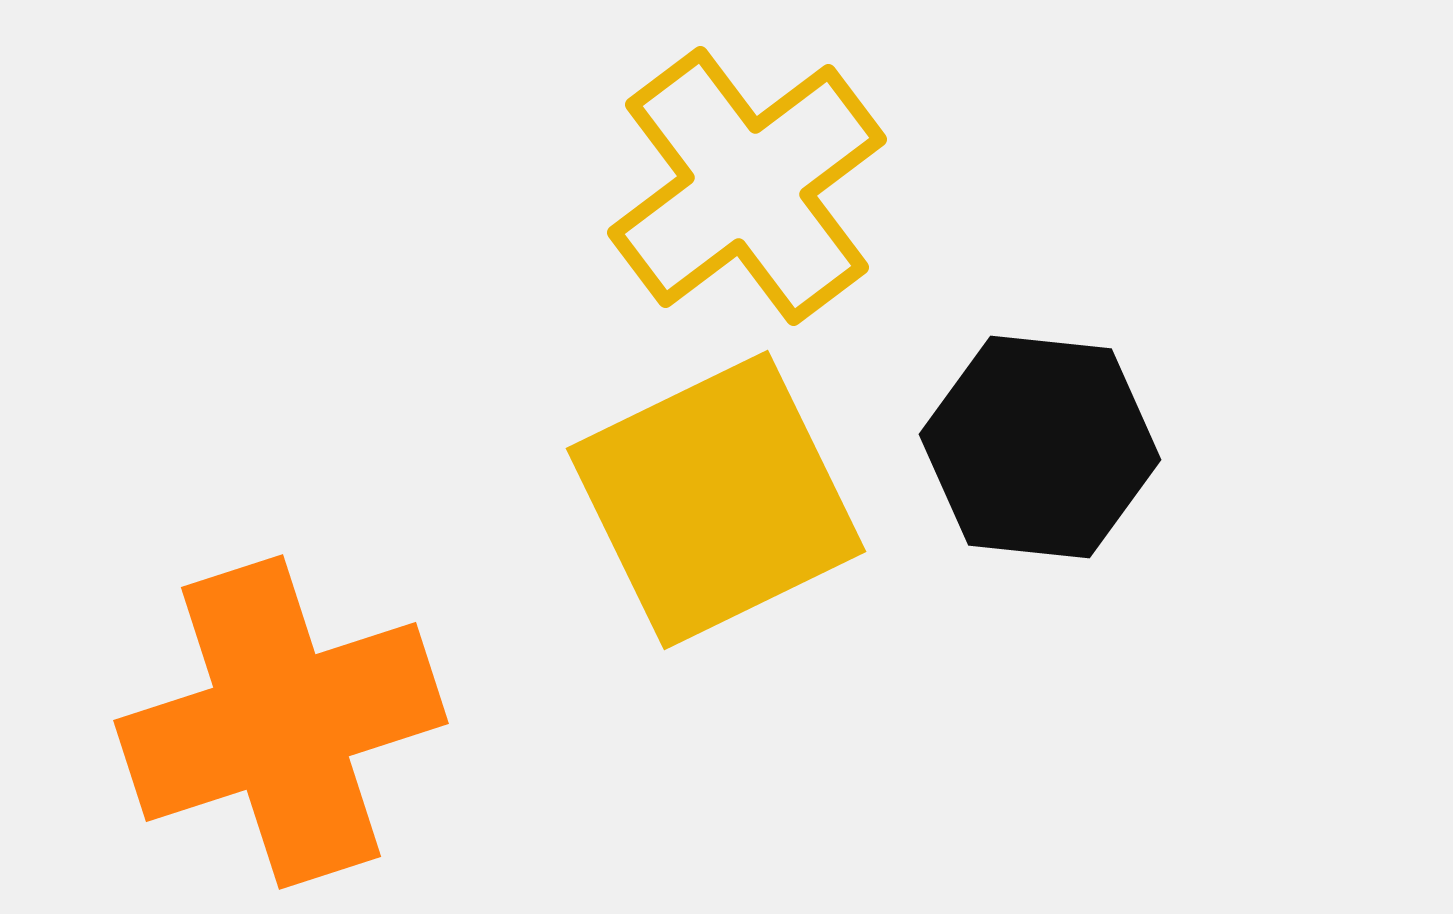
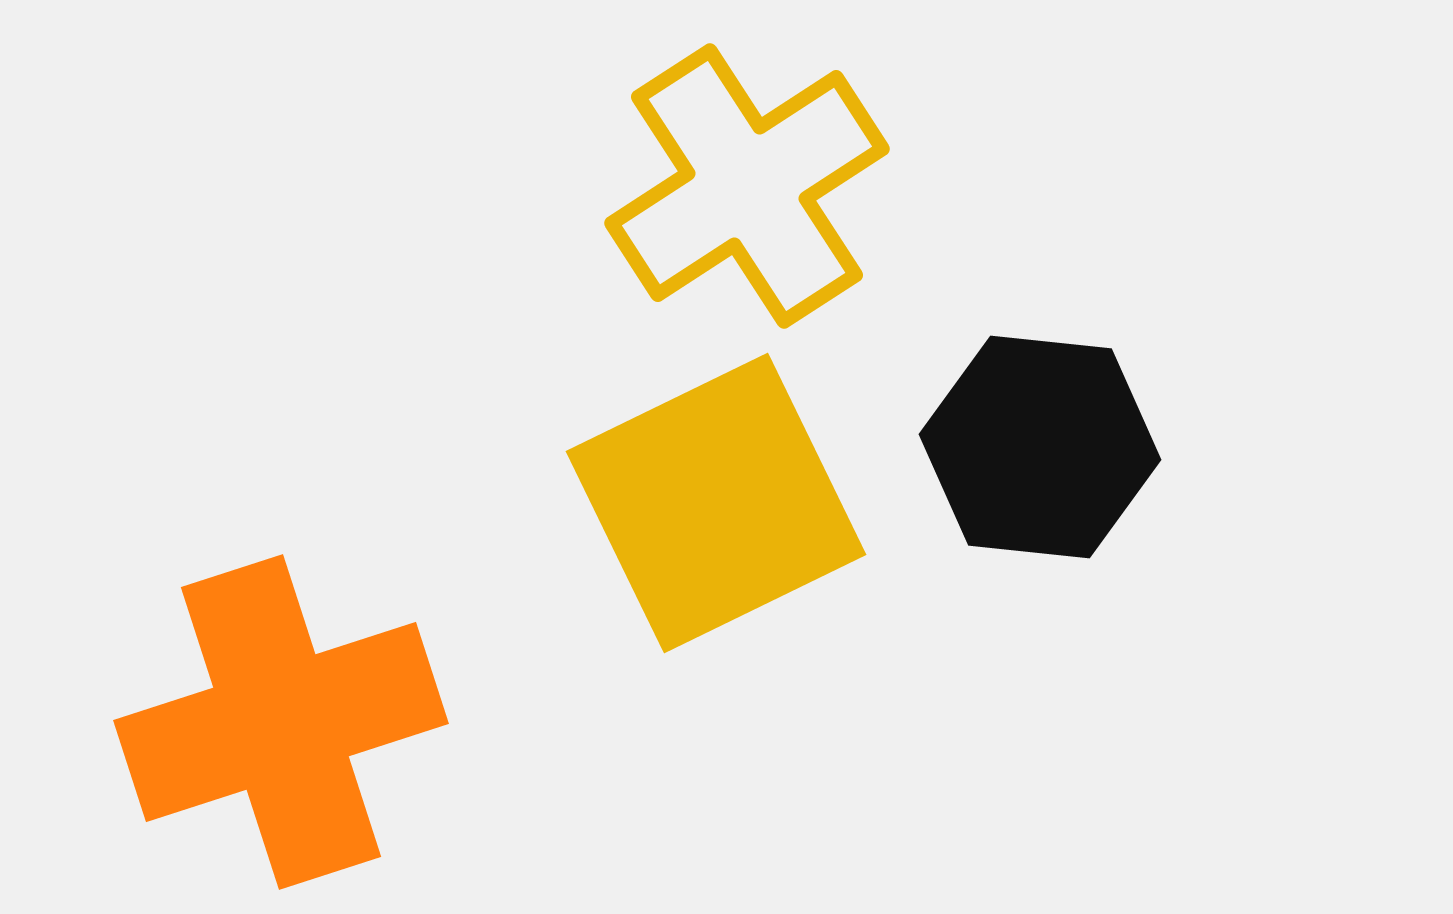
yellow cross: rotated 4 degrees clockwise
yellow square: moved 3 px down
